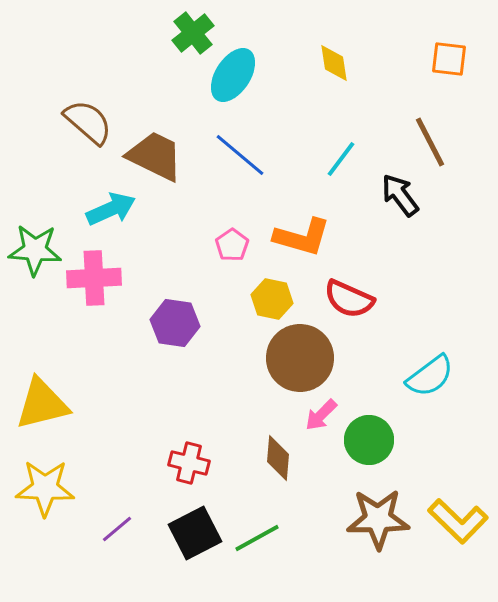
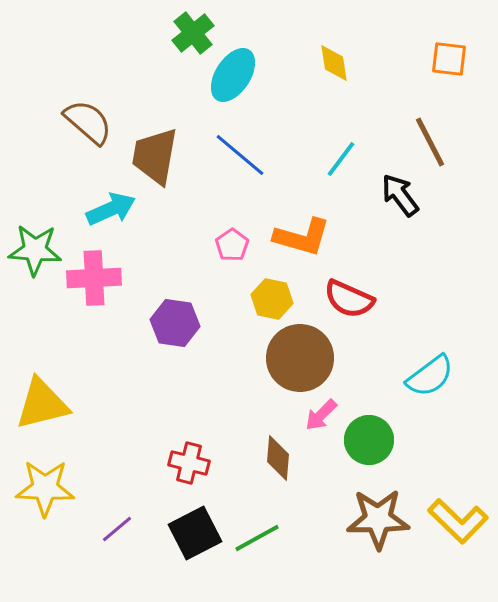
brown trapezoid: rotated 106 degrees counterclockwise
